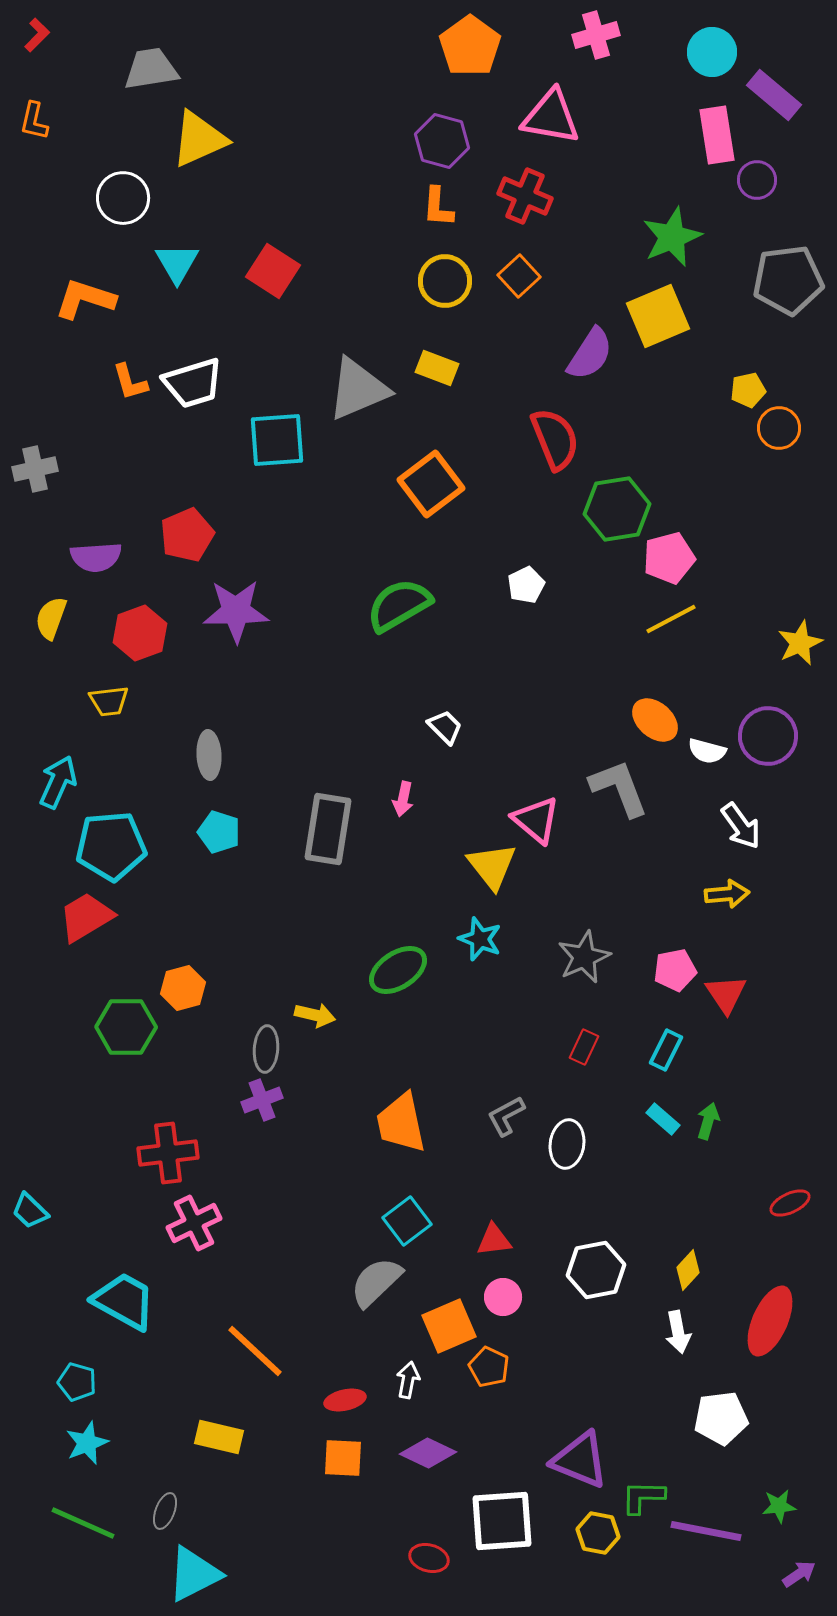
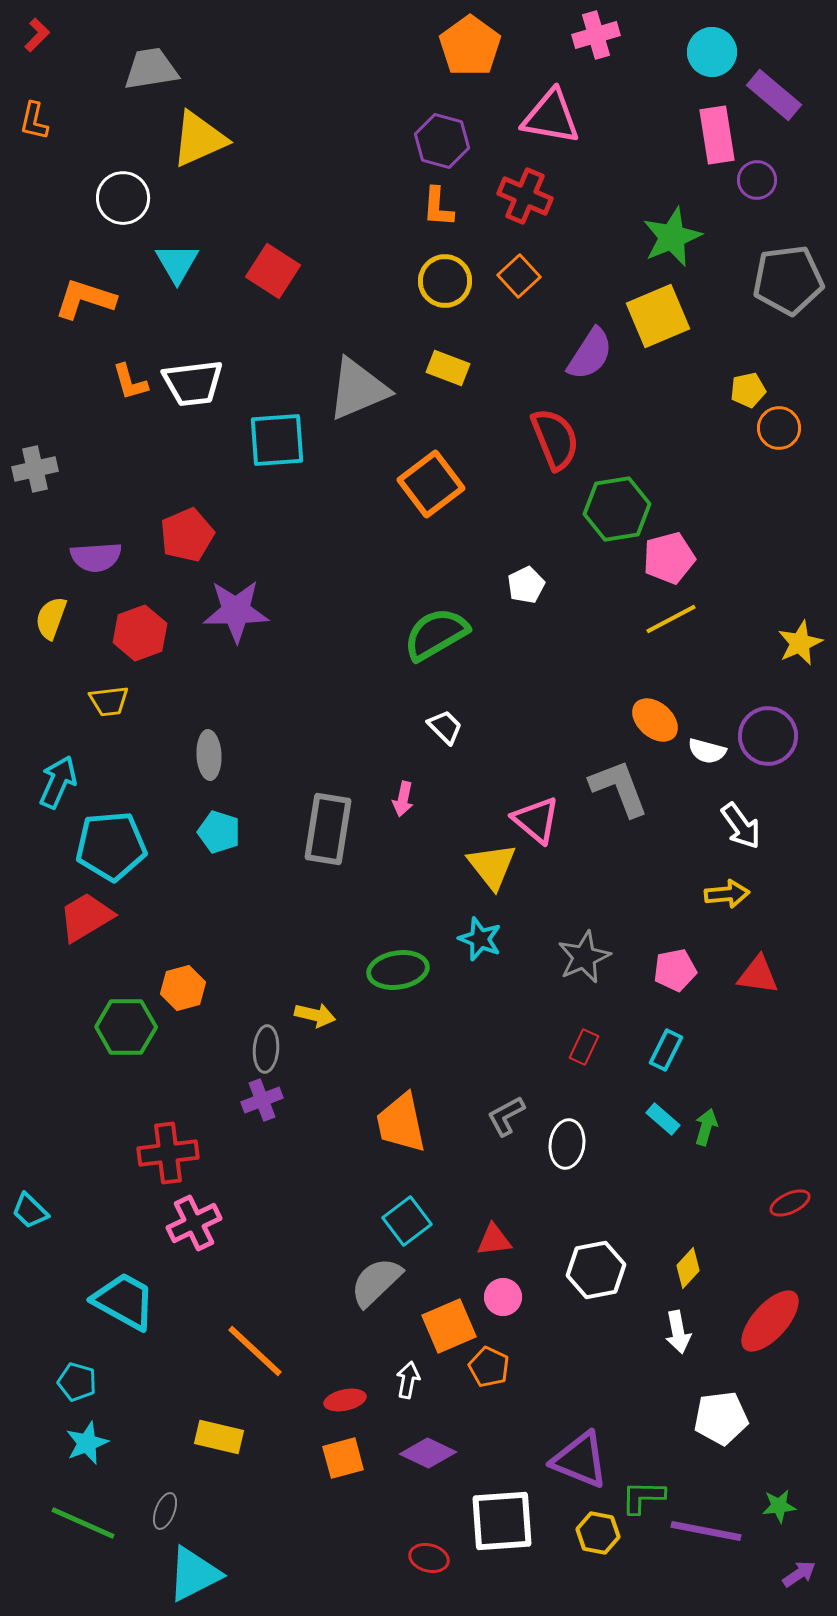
yellow rectangle at (437, 368): moved 11 px right
white trapezoid at (193, 383): rotated 10 degrees clockwise
green semicircle at (399, 605): moved 37 px right, 29 px down
green ellipse at (398, 970): rotated 24 degrees clockwise
red triangle at (726, 994): moved 32 px right, 19 px up; rotated 48 degrees counterclockwise
green arrow at (708, 1121): moved 2 px left, 6 px down
yellow diamond at (688, 1270): moved 2 px up
red ellipse at (770, 1321): rotated 18 degrees clockwise
orange square at (343, 1458): rotated 18 degrees counterclockwise
